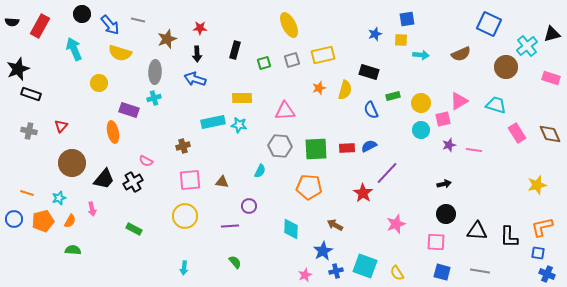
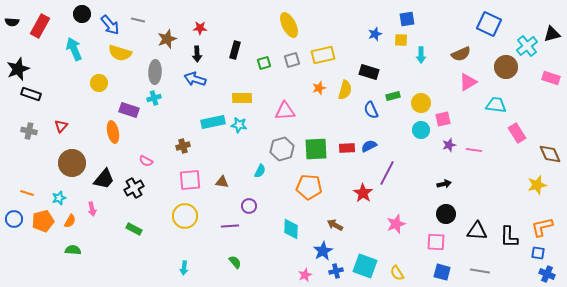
cyan arrow at (421, 55): rotated 84 degrees clockwise
pink triangle at (459, 101): moved 9 px right, 19 px up
cyan trapezoid at (496, 105): rotated 10 degrees counterclockwise
brown diamond at (550, 134): moved 20 px down
gray hexagon at (280, 146): moved 2 px right, 3 px down; rotated 20 degrees counterclockwise
purple line at (387, 173): rotated 15 degrees counterclockwise
black cross at (133, 182): moved 1 px right, 6 px down
